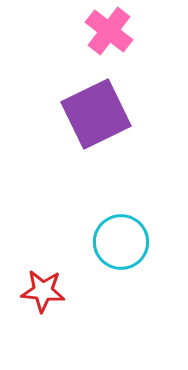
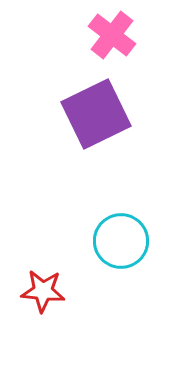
pink cross: moved 3 px right, 4 px down
cyan circle: moved 1 px up
